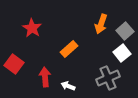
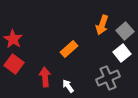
orange arrow: moved 1 px right, 1 px down
red star: moved 19 px left, 11 px down
white arrow: rotated 32 degrees clockwise
